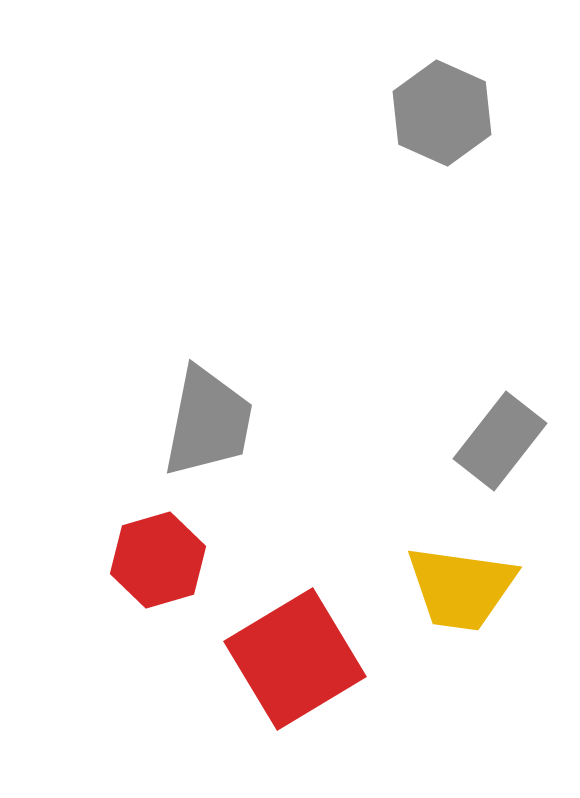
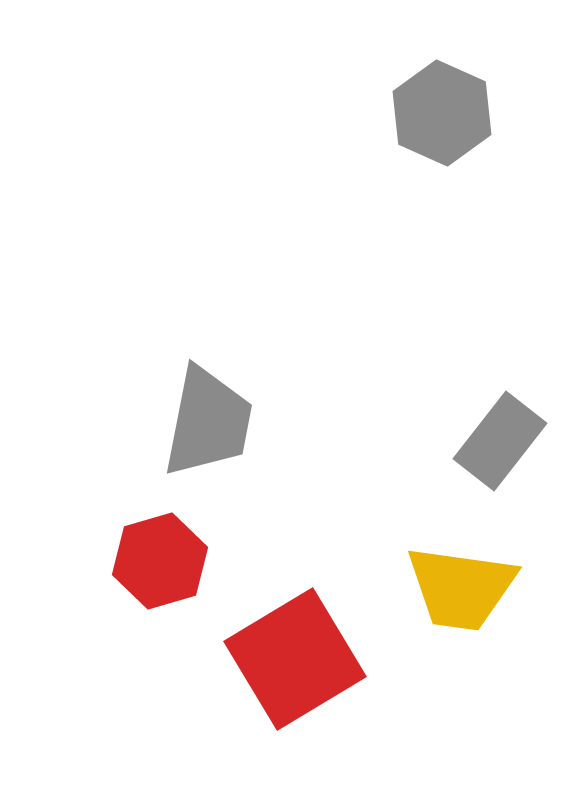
red hexagon: moved 2 px right, 1 px down
